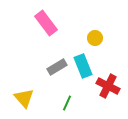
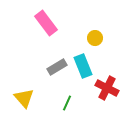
red cross: moved 1 px left, 2 px down
